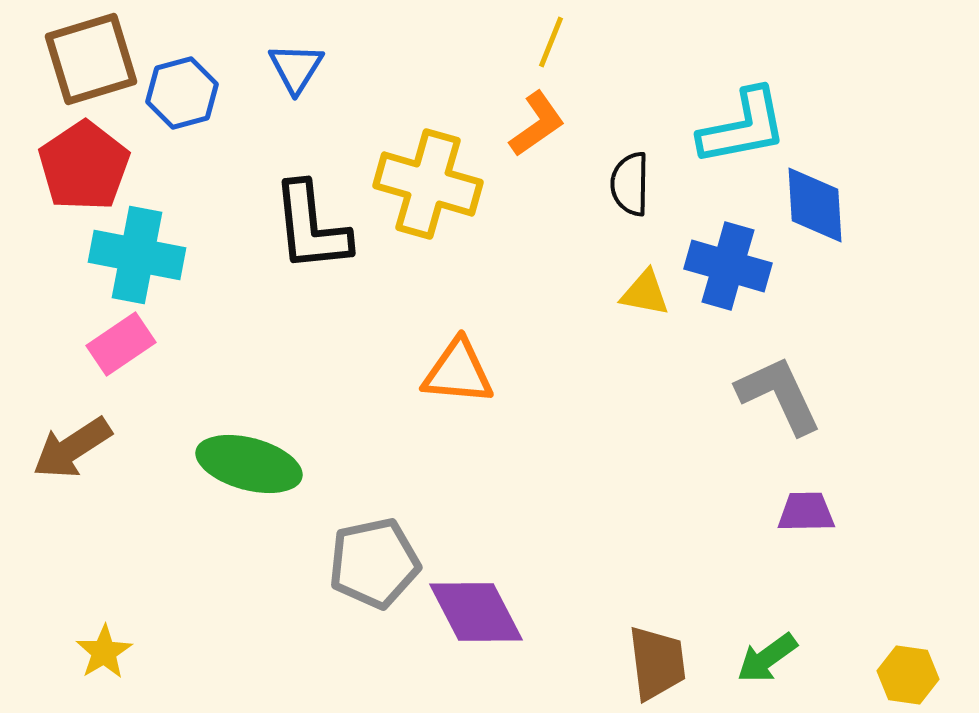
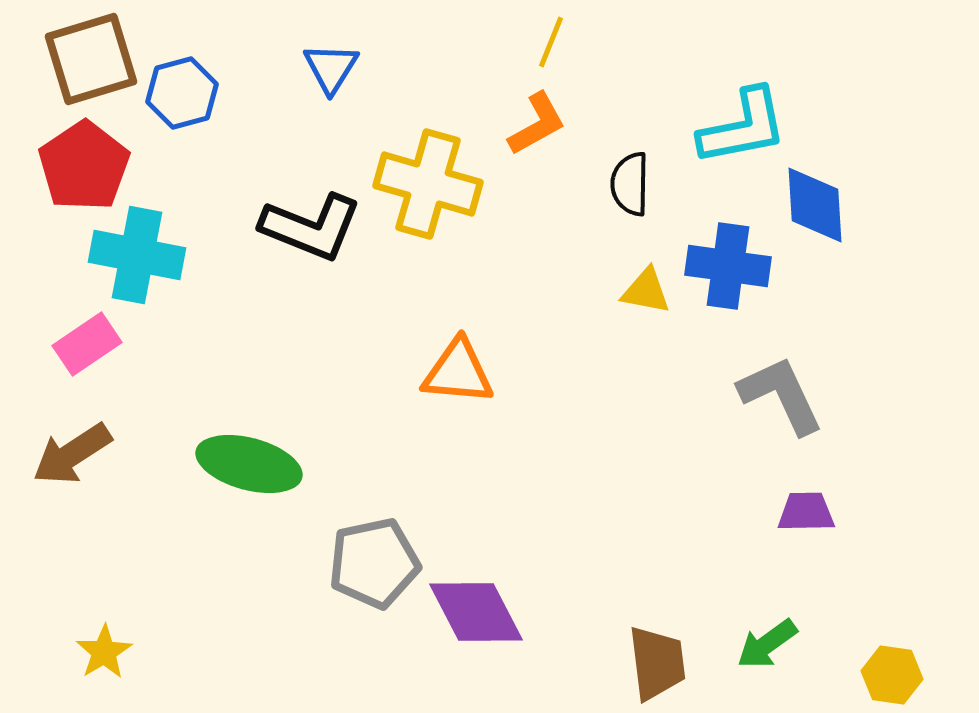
blue triangle: moved 35 px right
orange L-shape: rotated 6 degrees clockwise
black L-shape: rotated 62 degrees counterclockwise
blue cross: rotated 8 degrees counterclockwise
yellow triangle: moved 1 px right, 2 px up
pink rectangle: moved 34 px left
gray L-shape: moved 2 px right
brown arrow: moved 6 px down
green arrow: moved 14 px up
yellow hexagon: moved 16 px left
